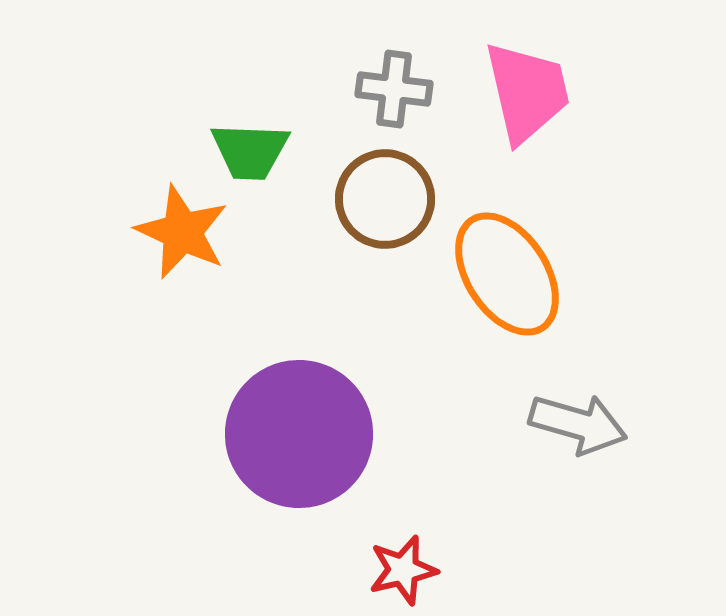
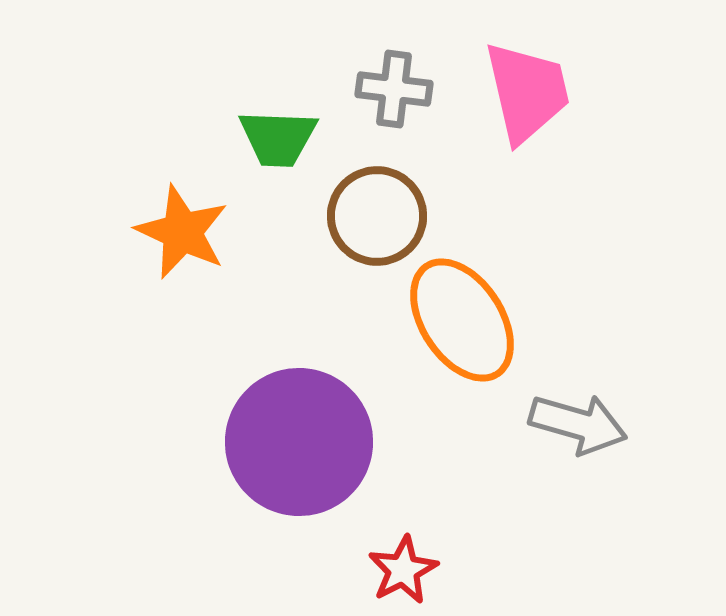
green trapezoid: moved 28 px right, 13 px up
brown circle: moved 8 px left, 17 px down
orange ellipse: moved 45 px left, 46 px down
purple circle: moved 8 px down
red star: rotated 14 degrees counterclockwise
